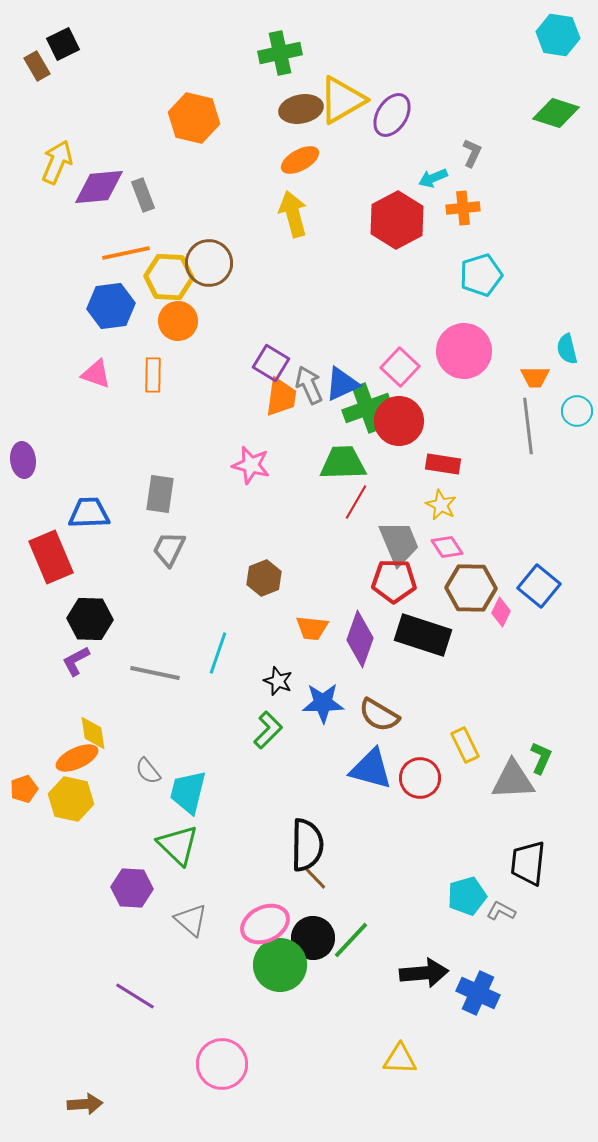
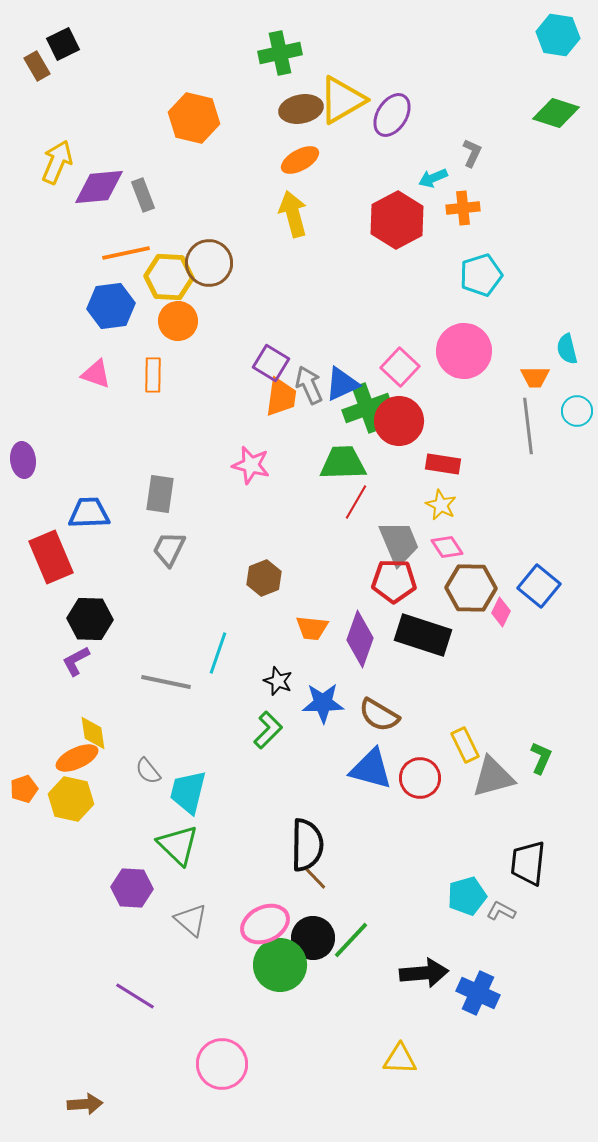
gray line at (155, 673): moved 11 px right, 9 px down
gray triangle at (513, 780): moved 20 px left, 3 px up; rotated 12 degrees counterclockwise
